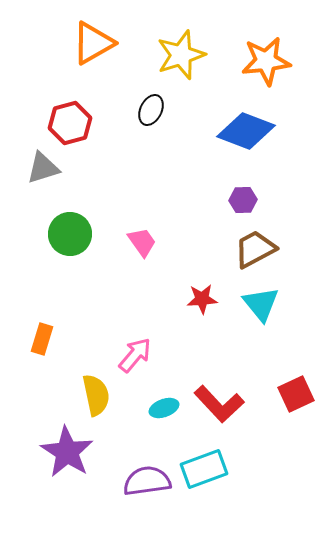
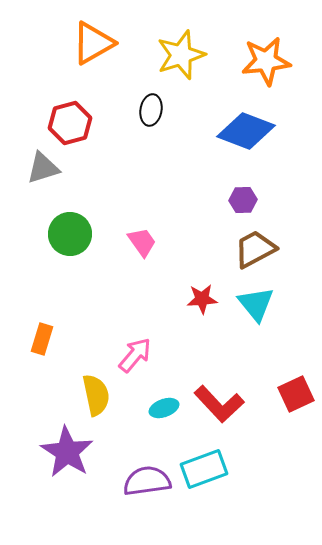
black ellipse: rotated 16 degrees counterclockwise
cyan triangle: moved 5 px left
